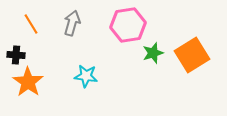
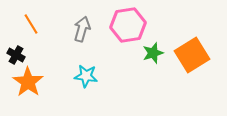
gray arrow: moved 10 px right, 6 px down
black cross: rotated 24 degrees clockwise
